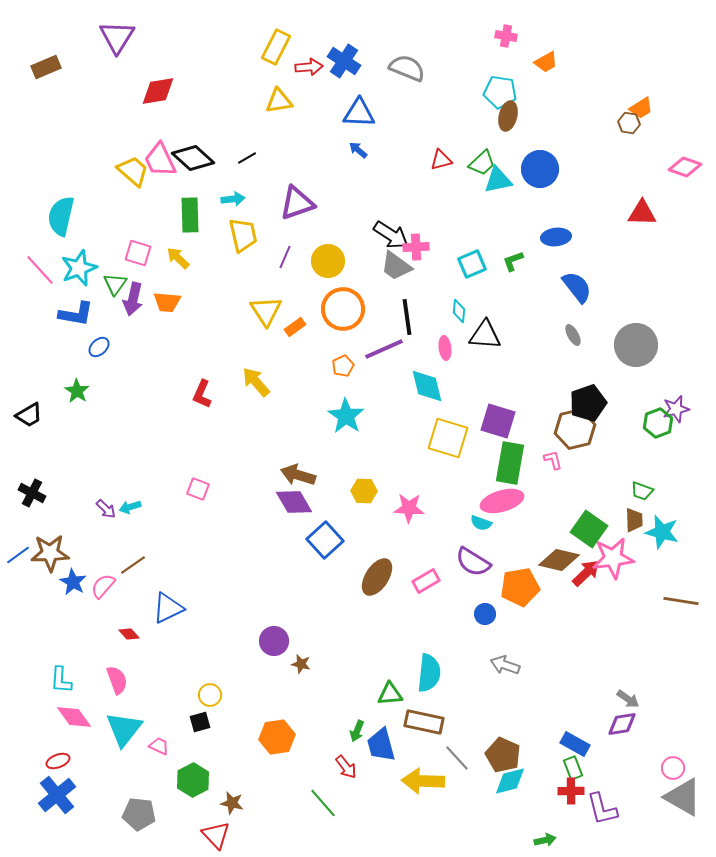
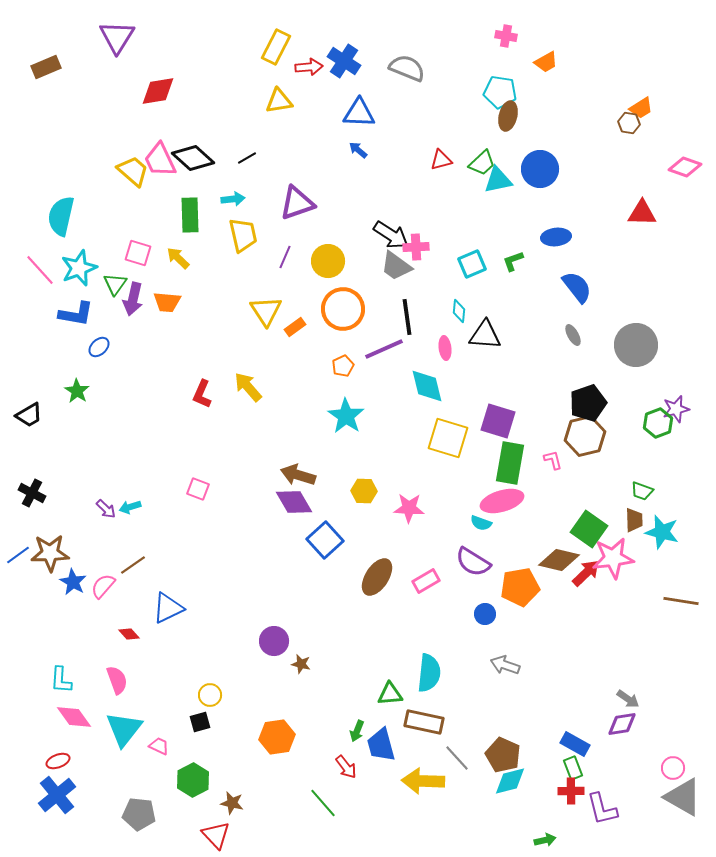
yellow arrow at (256, 382): moved 8 px left, 5 px down
brown hexagon at (575, 429): moved 10 px right, 7 px down
